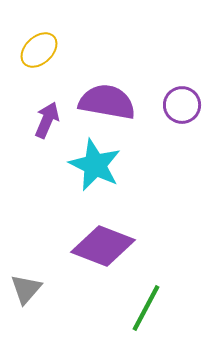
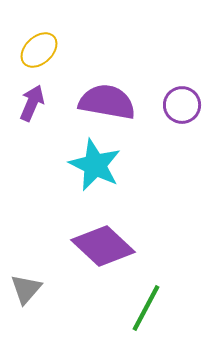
purple arrow: moved 15 px left, 17 px up
purple diamond: rotated 22 degrees clockwise
